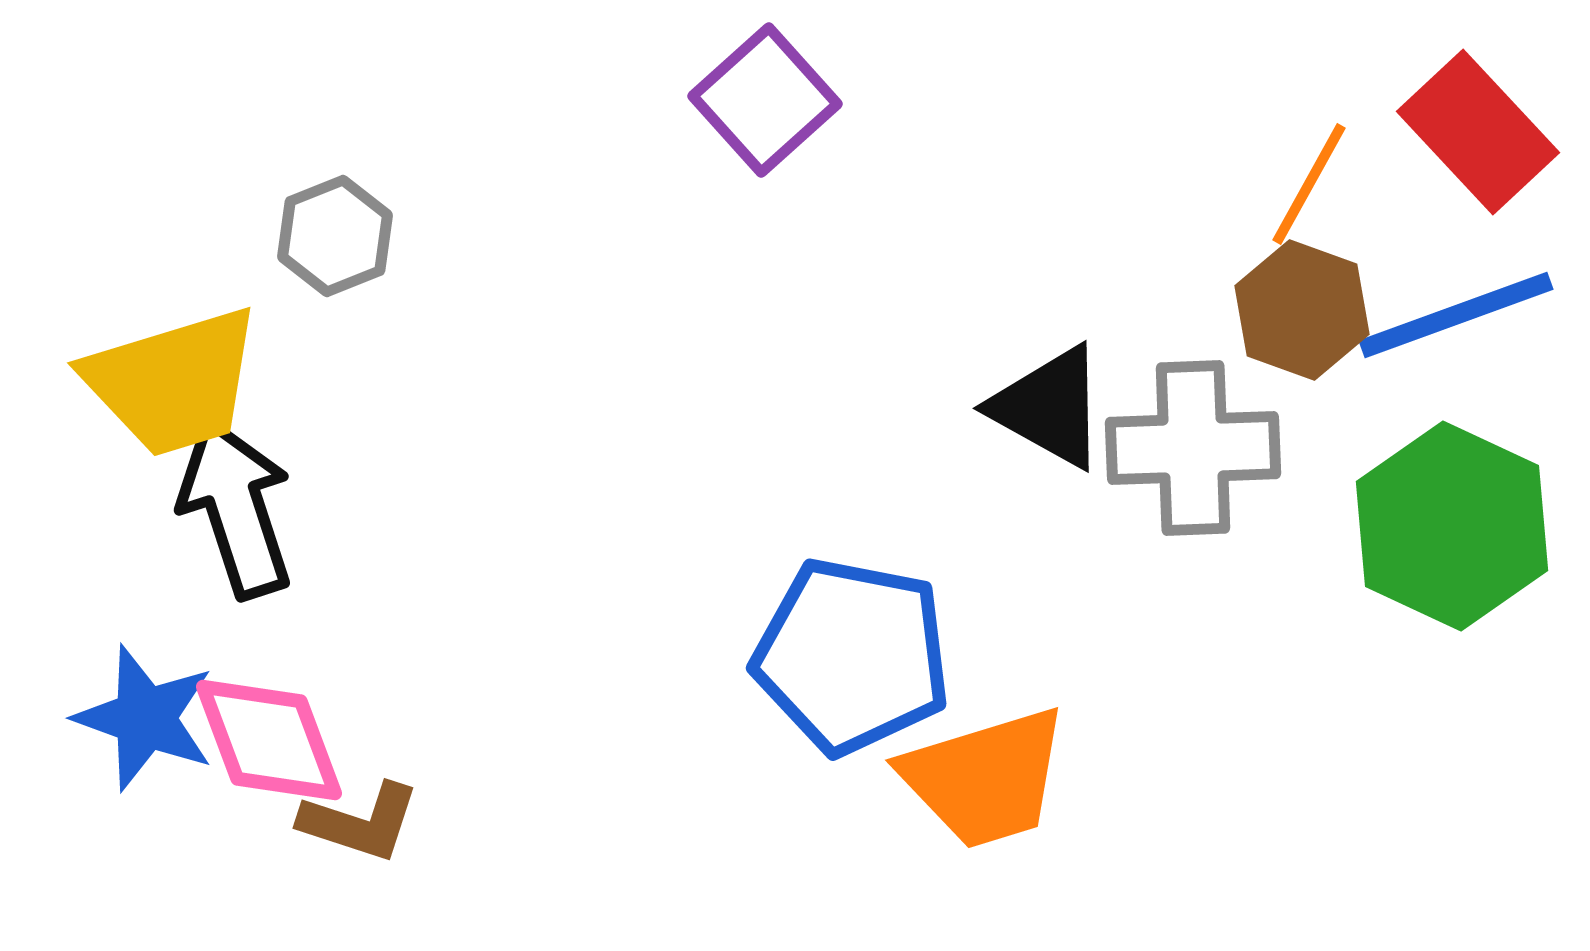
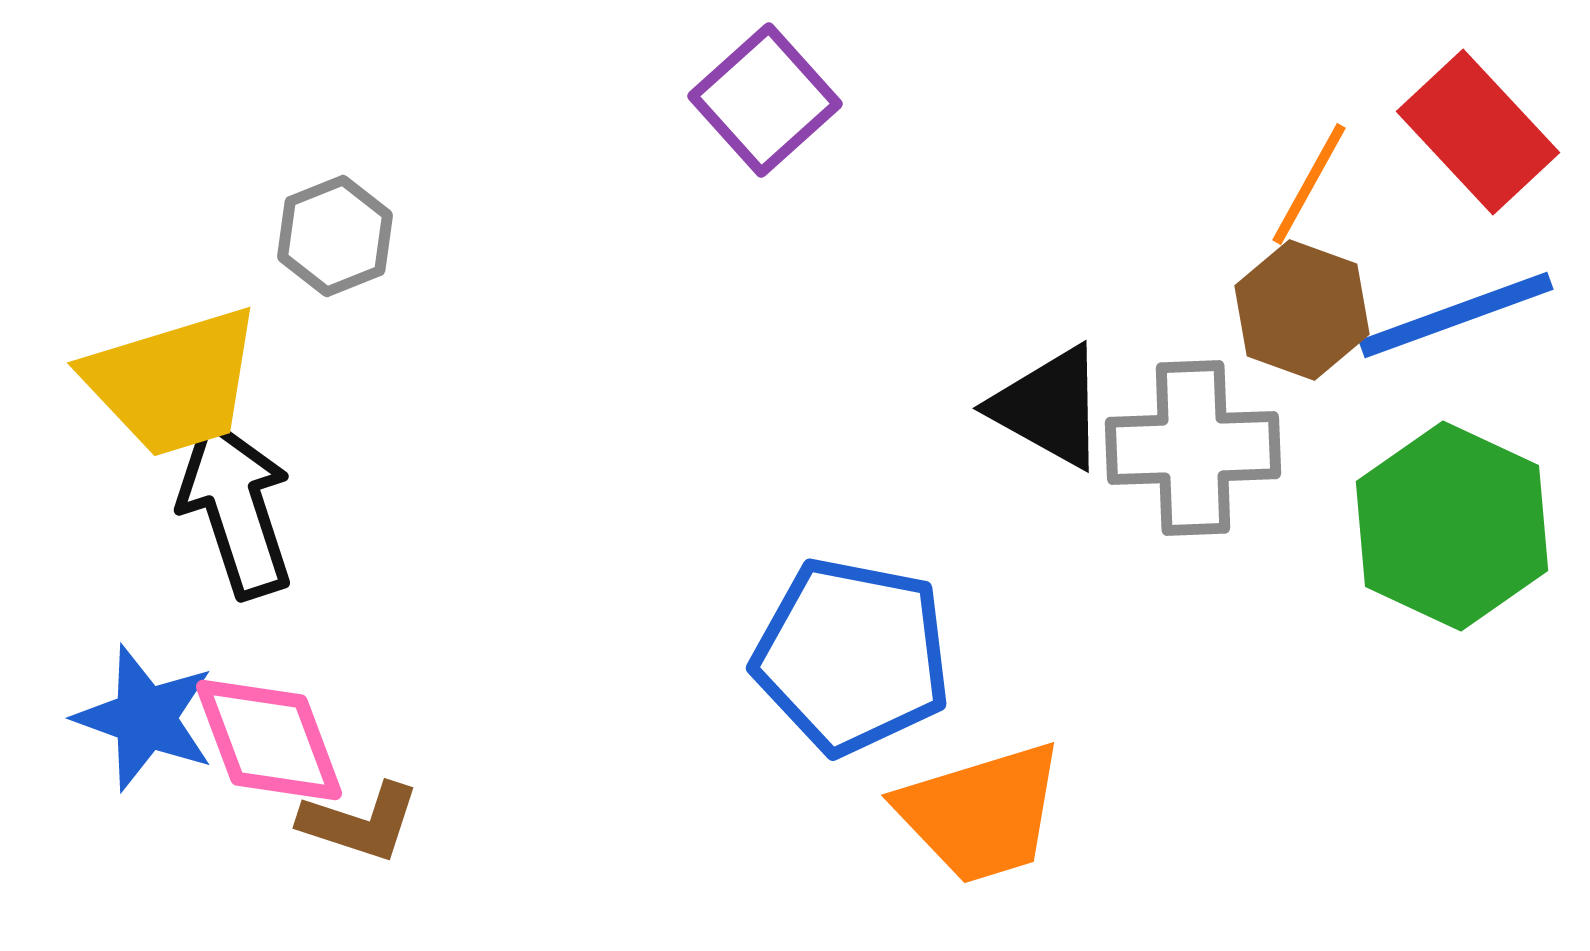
orange trapezoid: moved 4 px left, 35 px down
